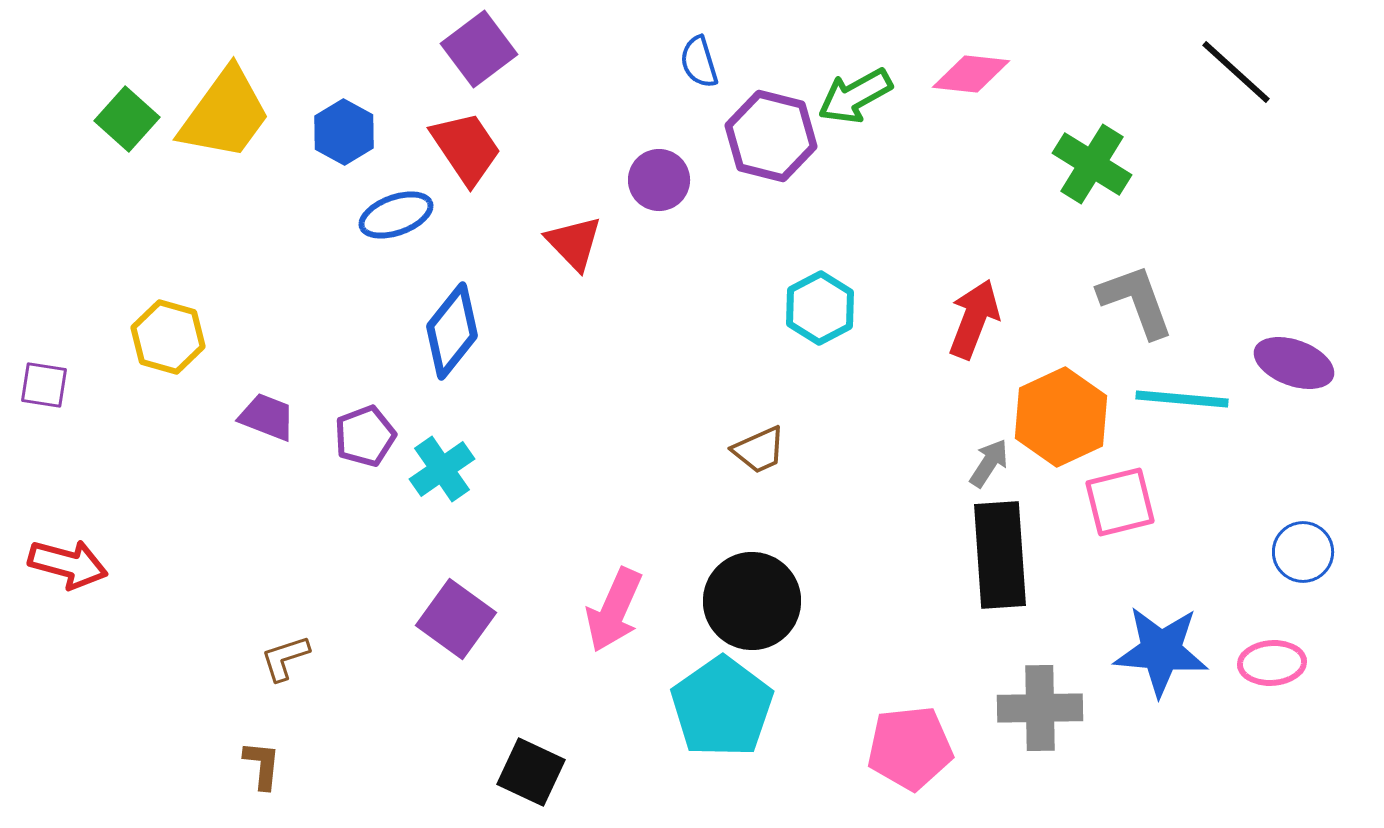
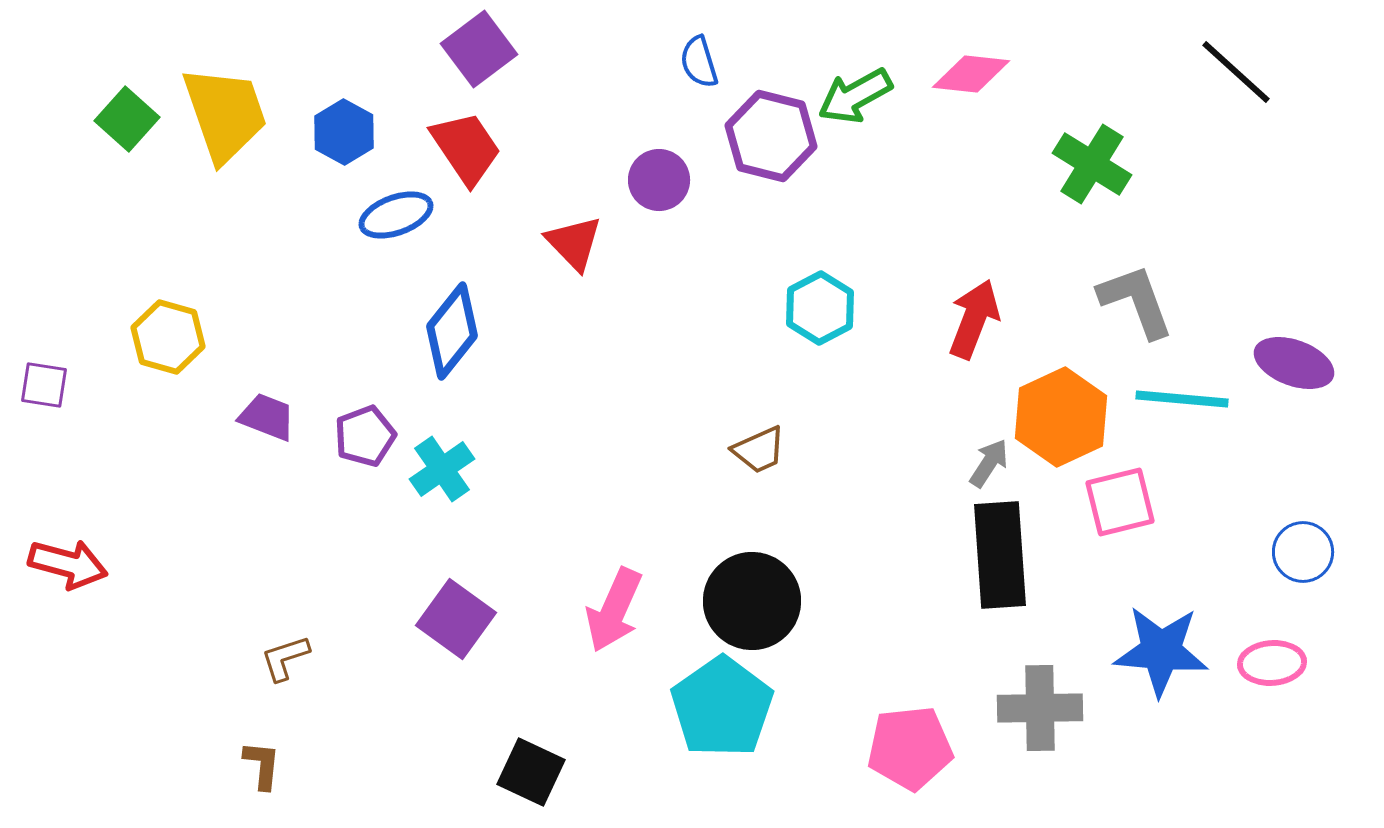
yellow trapezoid at (225, 114): rotated 55 degrees counterclockwise
